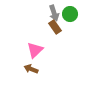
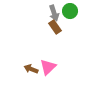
green circle: moved 3 px up
pink triangle: moved 13 px right, 17 px down
